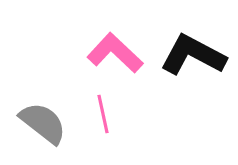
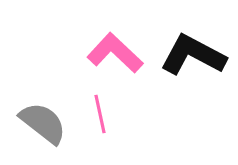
pink line: moved 3 px left
